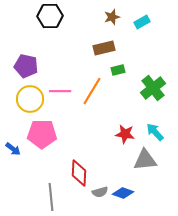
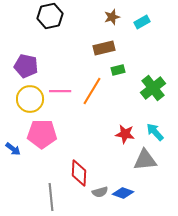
black hexagon: rotated 10 degrees counterclockwise
